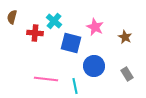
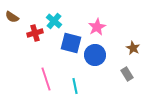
brown semicircle: rotated 72 degrees counterclockwise
pink star: moved 2 px right; rotated 18 degrees clockwise
red cross: rotated 21 degrees counterclockwise
brown star: moved 8 px right, 11 px down
blue circle: moved 1 px right, 11 px up
pink line: rotated 65 degrees clockwise
